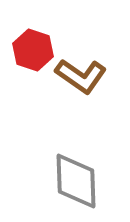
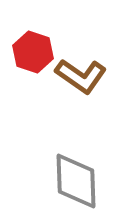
red hexagon: moved 2 px down
